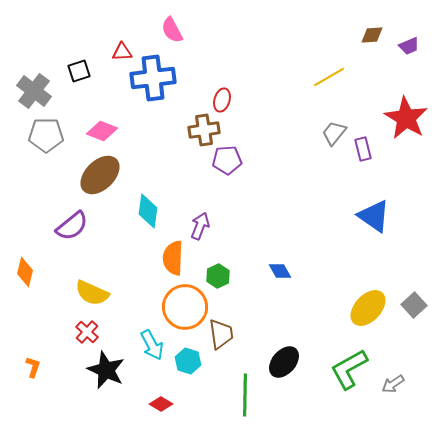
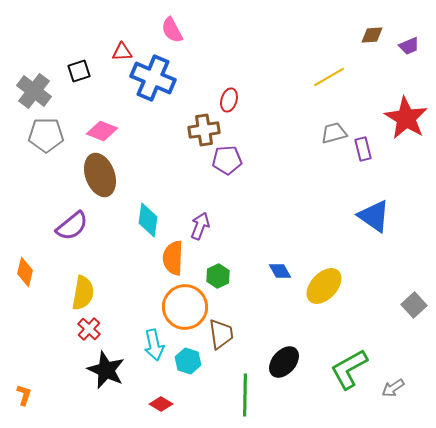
blue cross: rotated 30 degrees clockwise
red ellipse: moved 7 px right
gray trapezoid: rotated 36 degrees clockwise
brown ellipse: rotated 66 degrees counterclockwise
cyan diamond: moved 9 px down
yellow semicircle: moved 9 px left; rotated 104 degrees counterclockwise
yellow ellipse: moved 44 px left, 22 px up
red cross: moved 2 px right, 3 px up
cyan arrow: moved 2 px right; rotated 16 degrees clockwise
orange L-shape: moved 9 px left, 28 px down
gray arrow: moved 4 px down
